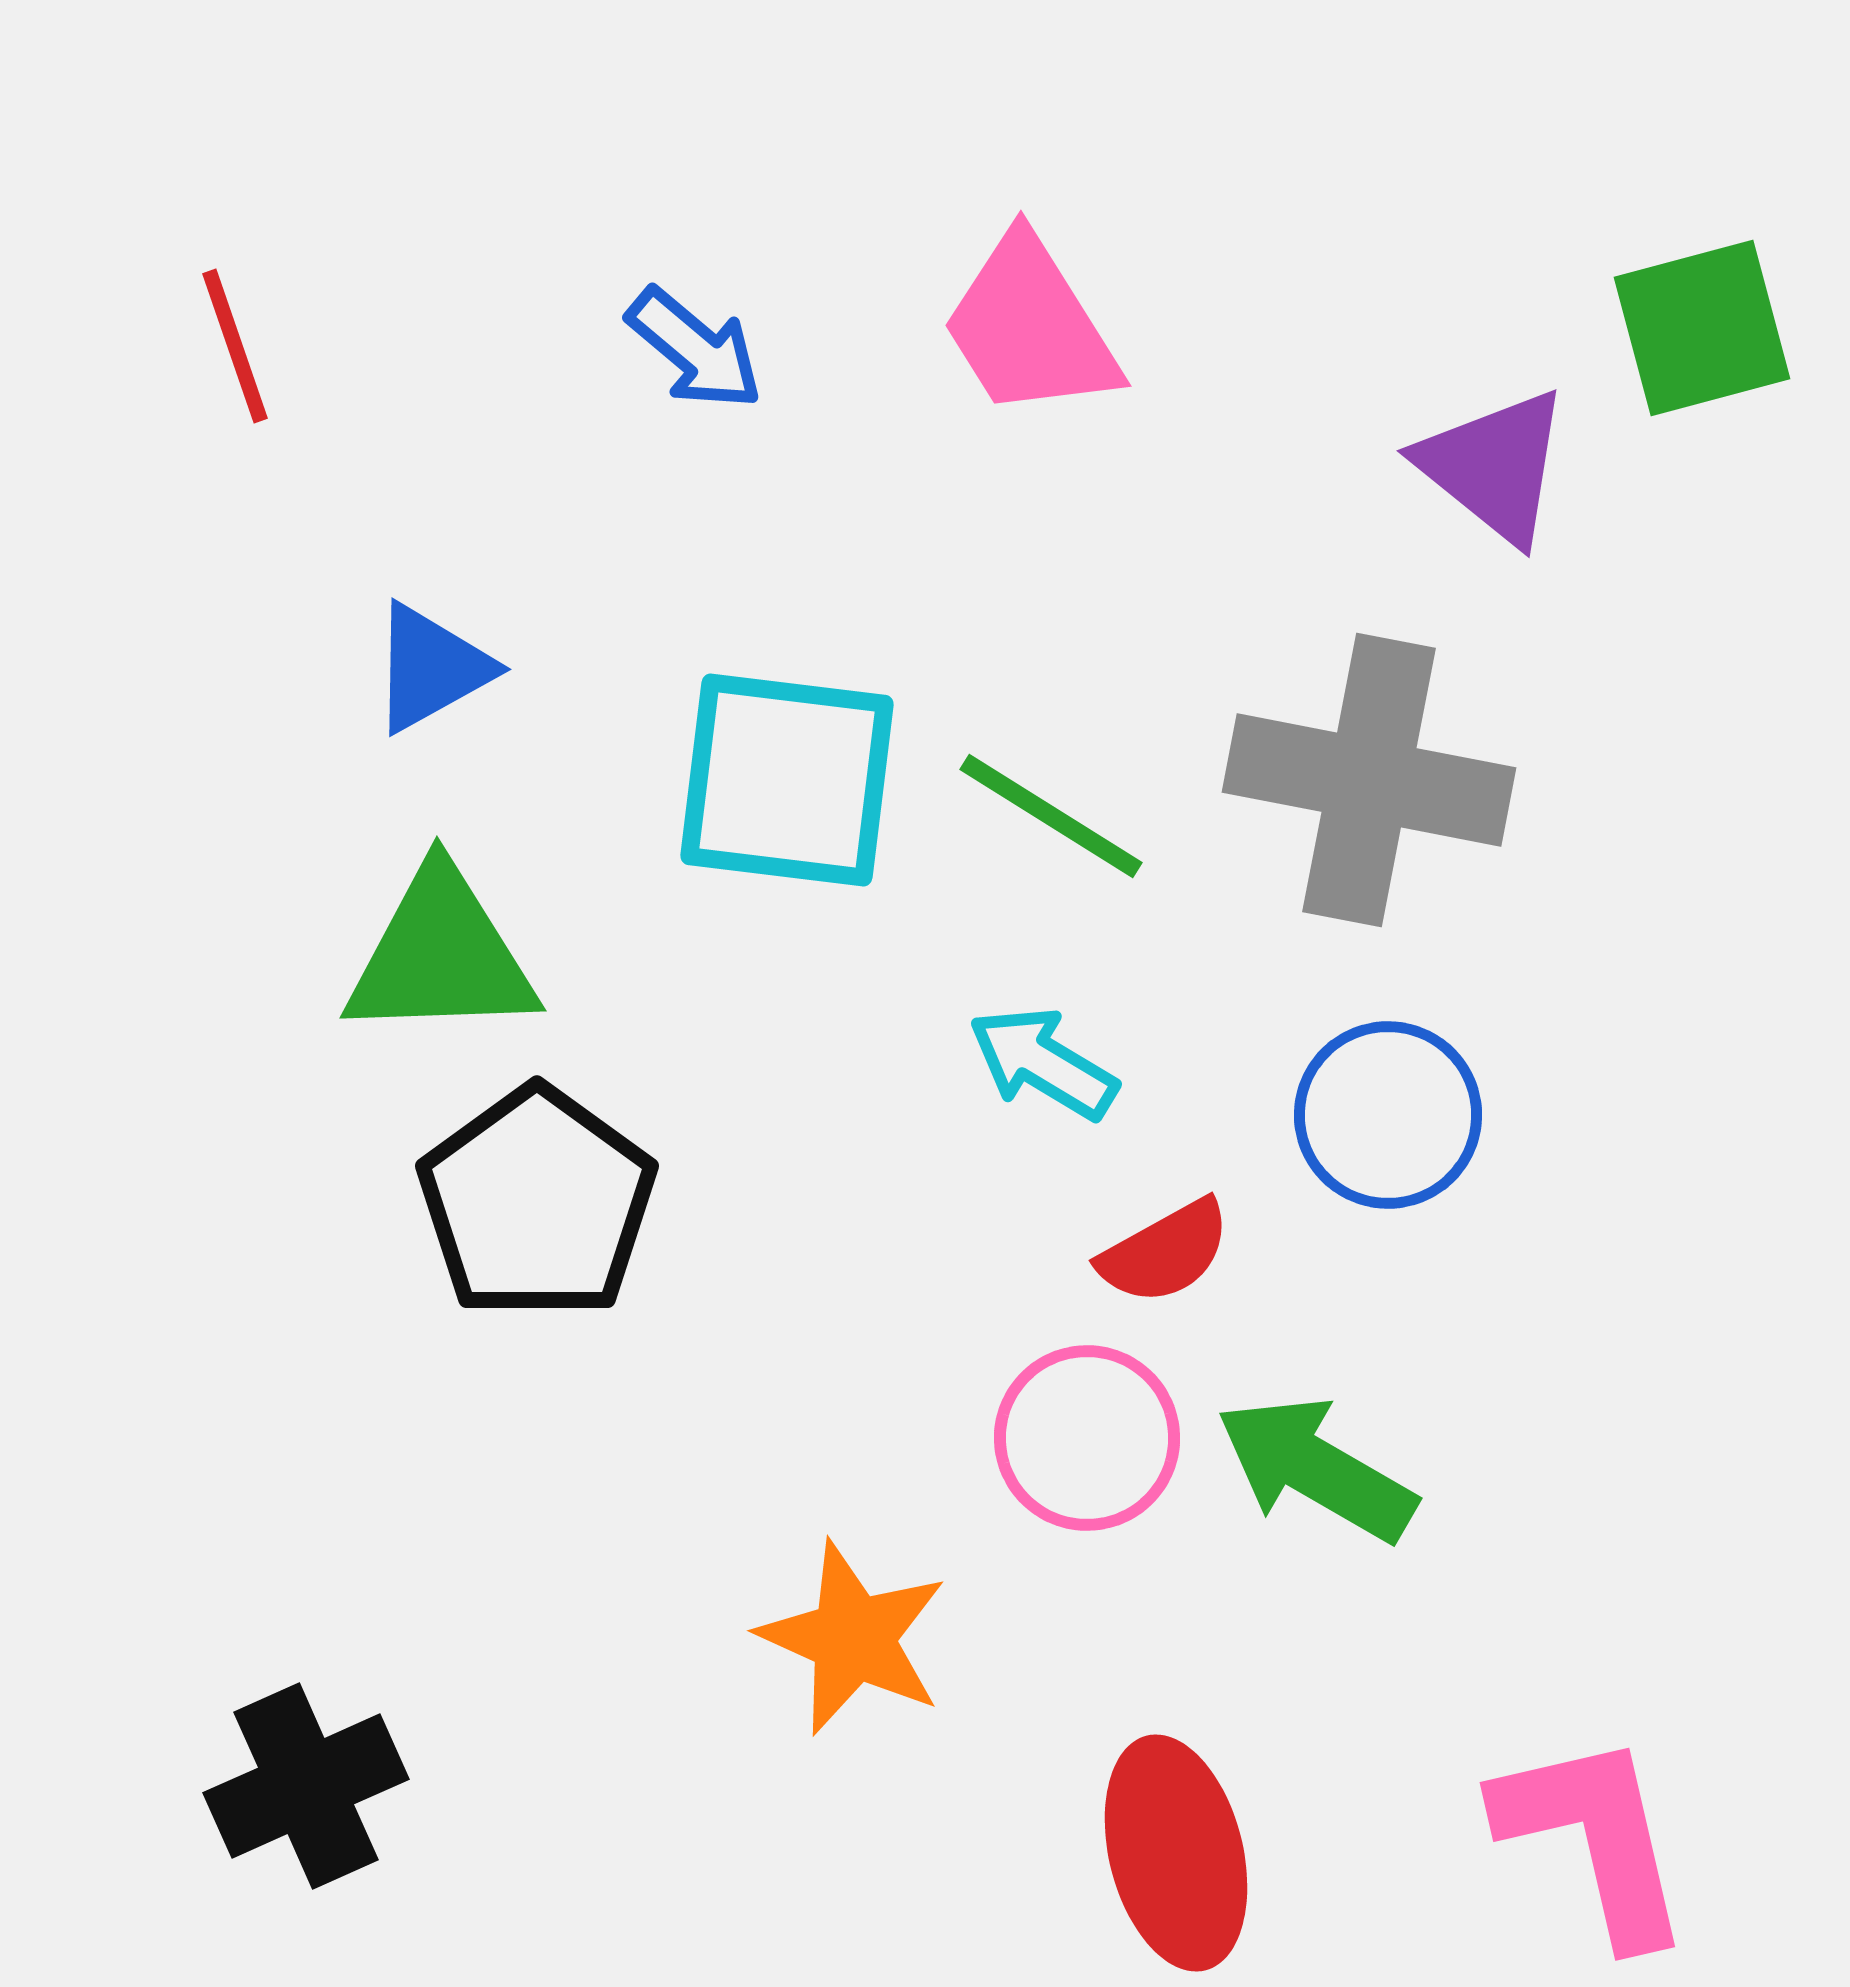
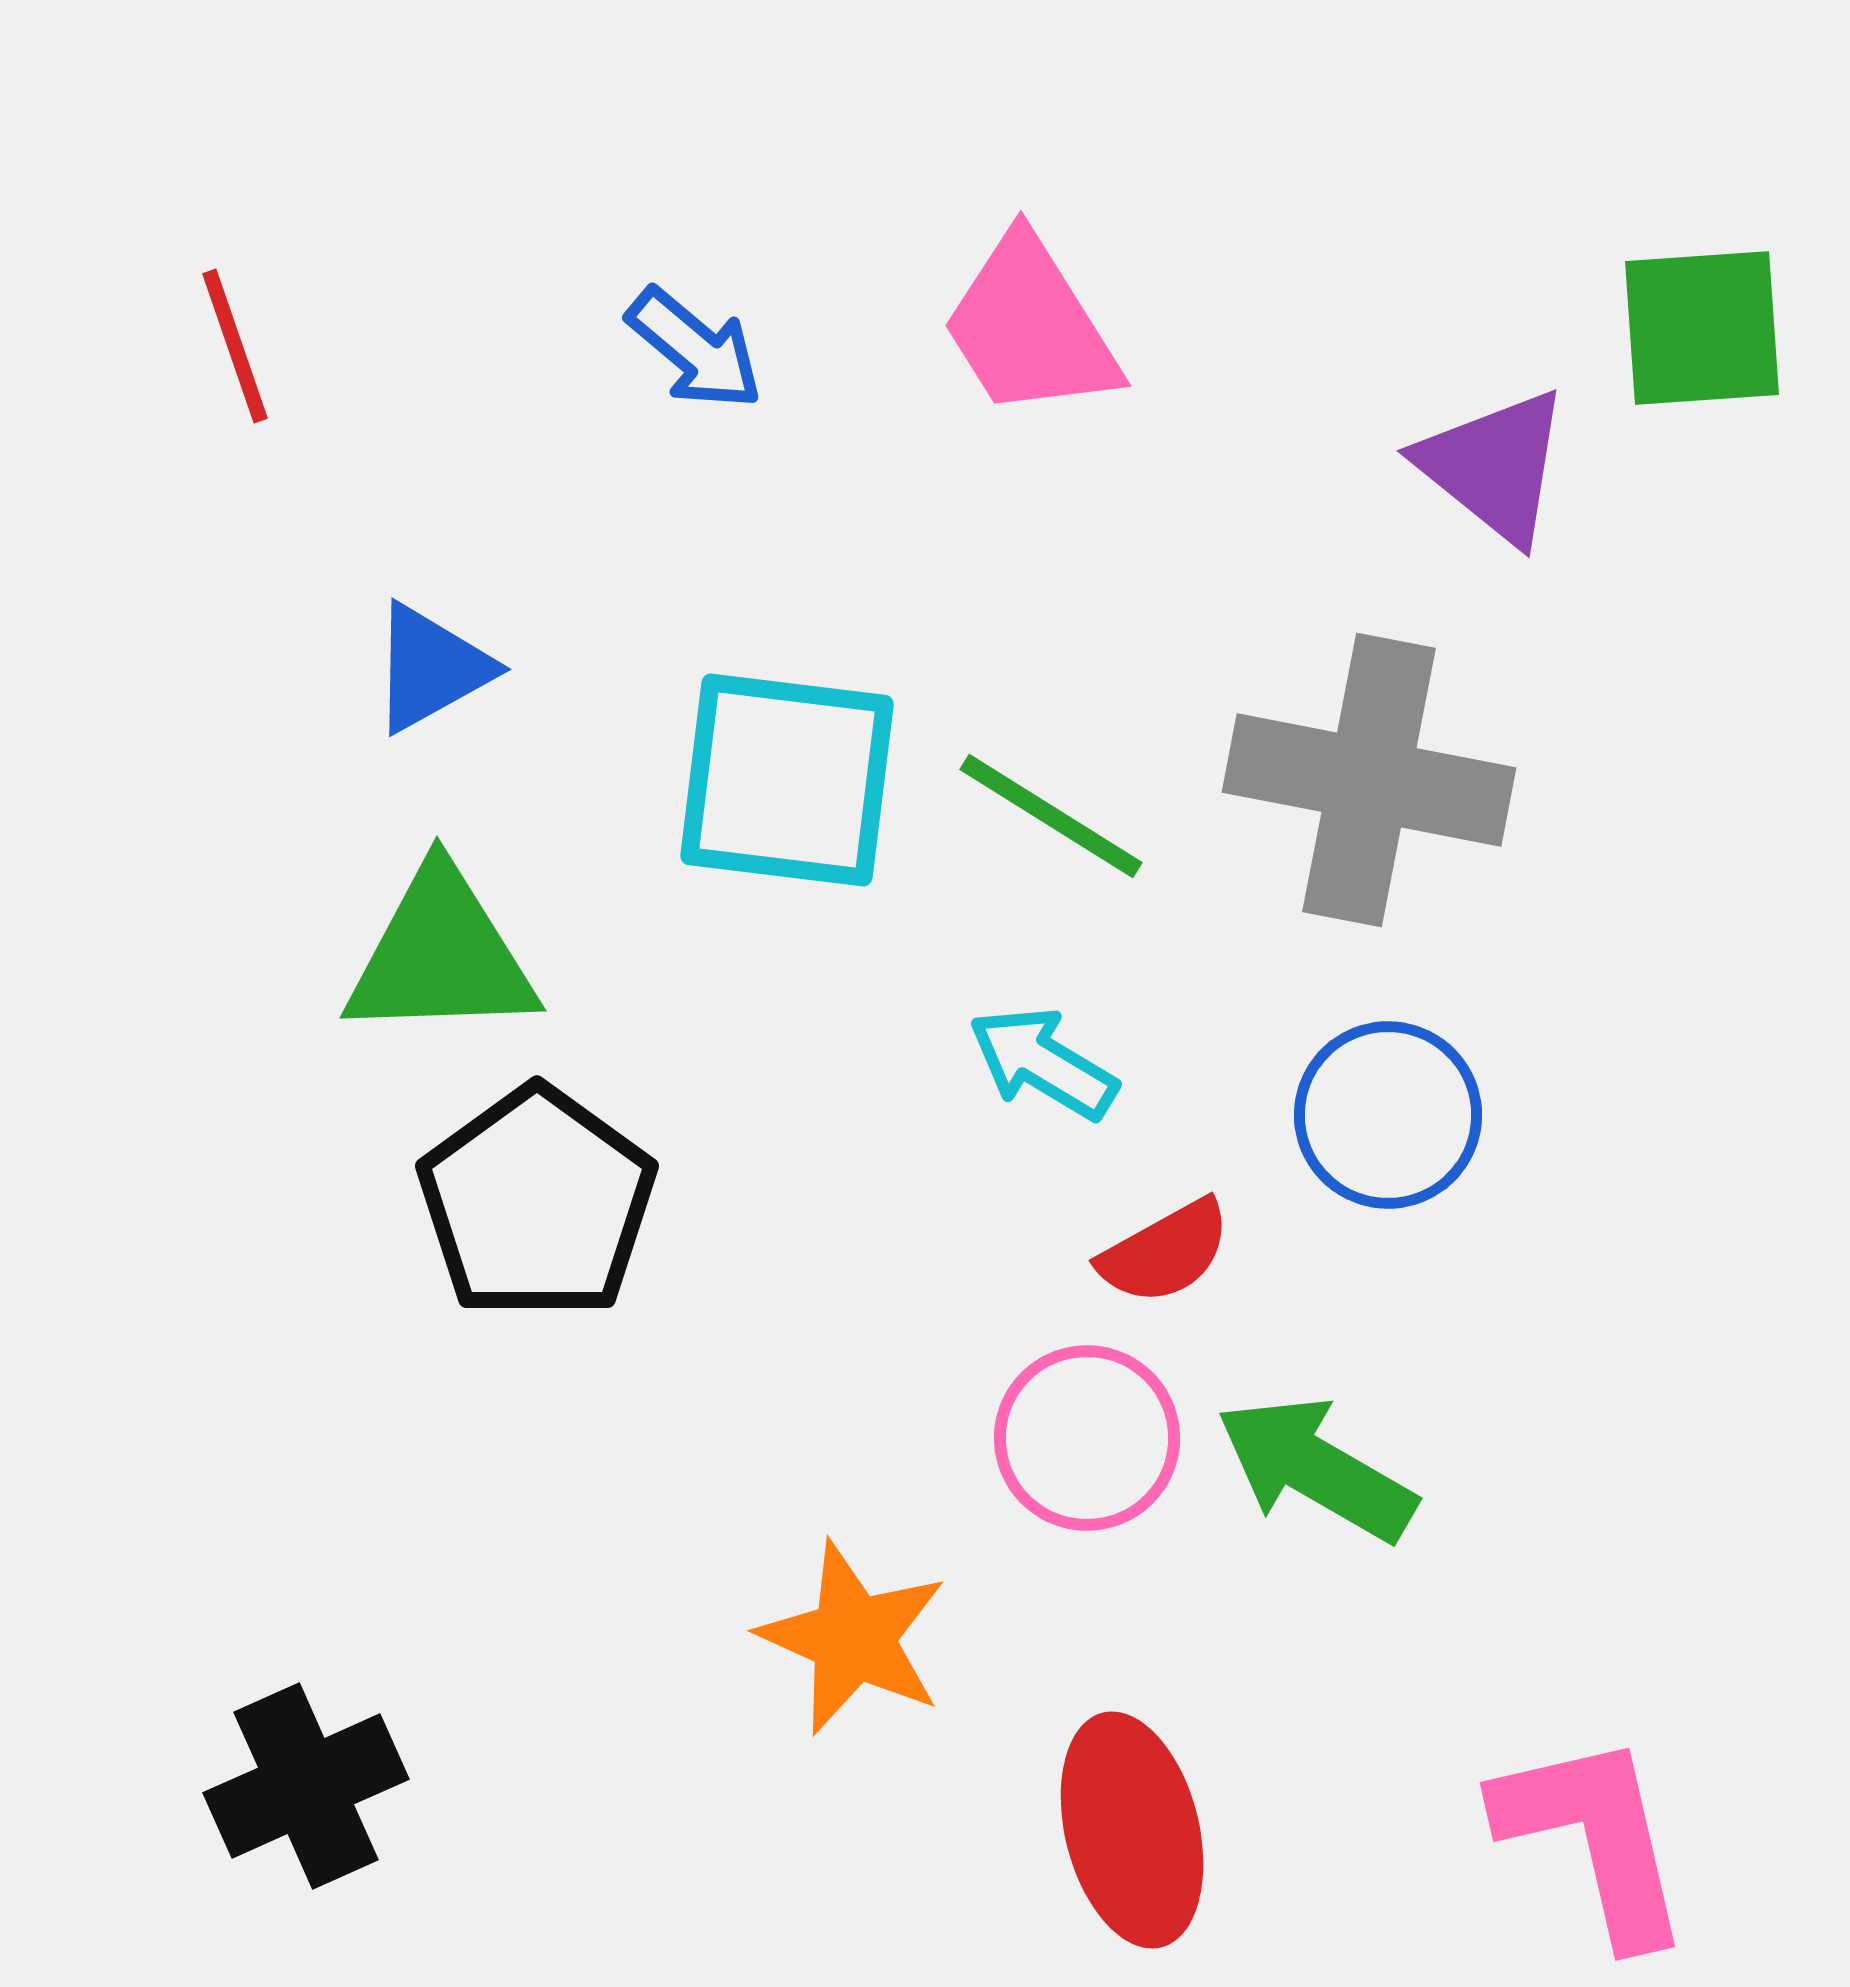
green square: rotated 11 degrees clockwise
red ellipse: moved 44 px left, 23 px up
